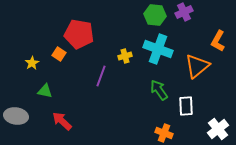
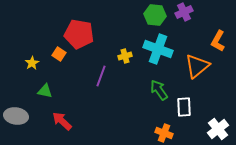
white rectangle: moved 2 px left, 1 px down
